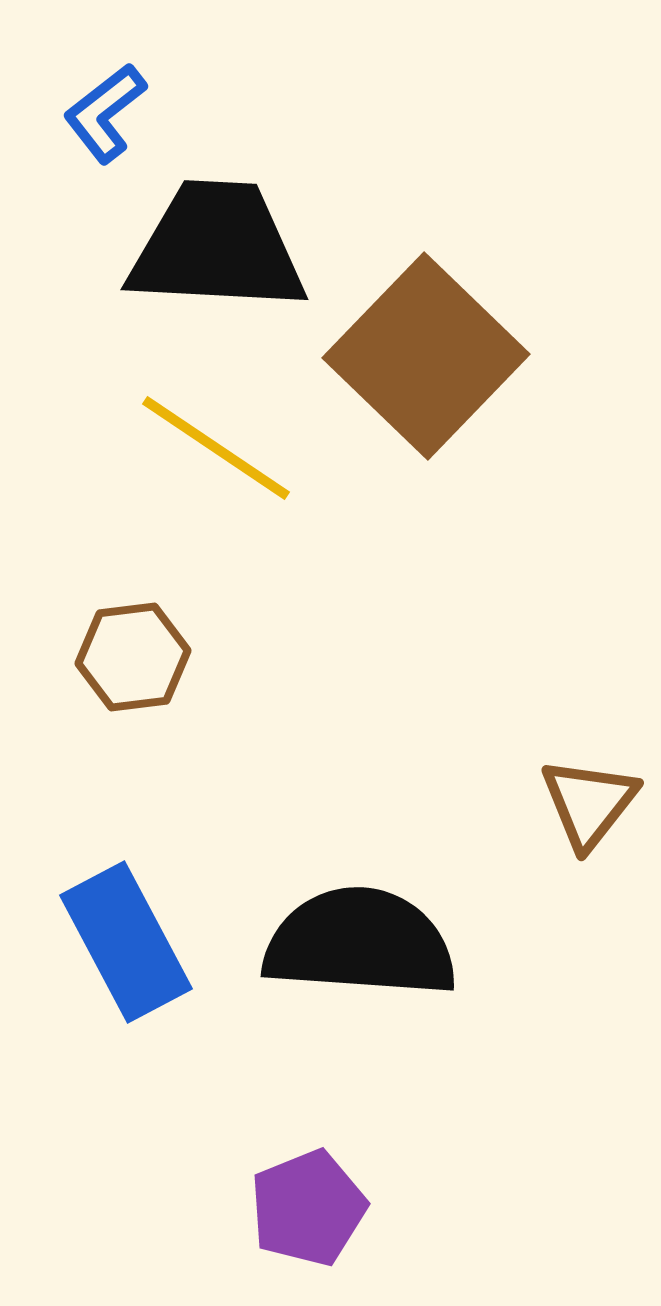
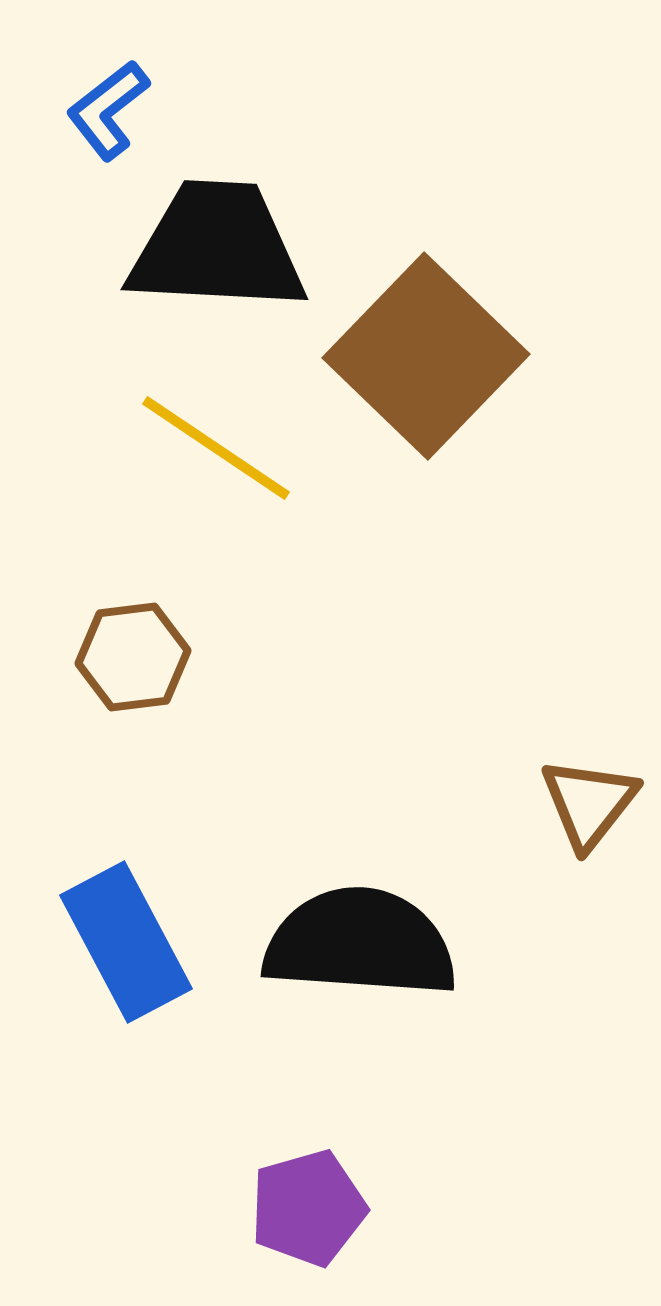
blue L-shape: moved 3 px right, 3 px up
purple pentagon: rotated 6 degrees clockwise
